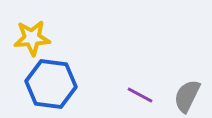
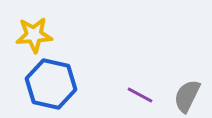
yellow star: moved 2 px right, 3 px up
blue hexagon: rotated 6 degrees clockwise
